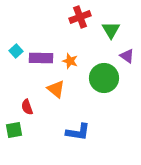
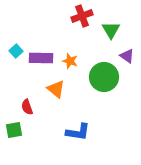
red cross: moved 2 px right, 1 px up
green circle: moved 1 px up
